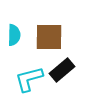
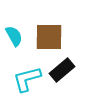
cyan semicircle: moved 1 px down; rotated 30 degrees counterclockwise
cyan L-shape: moved 2 px left
